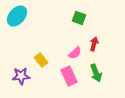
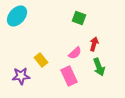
green arrow: moved 3 px right, 6 px up
